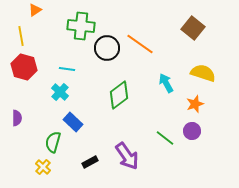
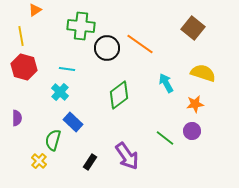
orange star: rotated 12 degrees clockwise
green semicircle: moved 2 px up
black rectangle: rotated 28 degrees counterclockwise
yellow cross: moved 4 px left, 6 px up
